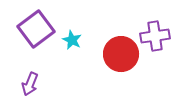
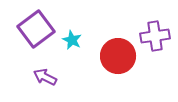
red circle: moved 3 px left, 2 px down
purple arrow: moved 15 px right, 7 px up; rotated 95 degrees clockwise
